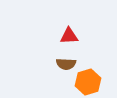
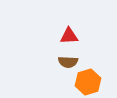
brown semicircle: moved 2 px right, 2 px up
